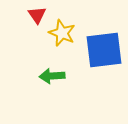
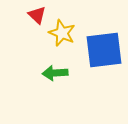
red triangle: rotated 12 degrees counterclockwise
green arrow: moved 3 px right, 3 px up
